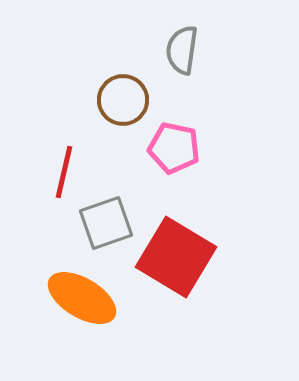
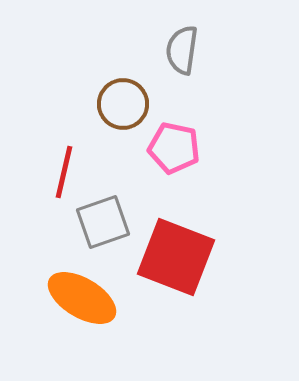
brown circle: moved 4 px down
gray square: moved 3 px left, 1 px up
red square: rotated 10 degrees counterclockwise
